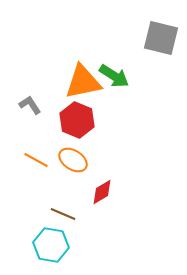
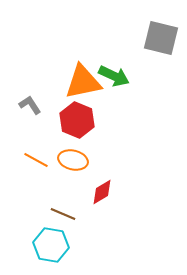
green arrow: rotated 8 degrees counterclockwise
orange ellipse: rotated 20 degrees counterclockwise
